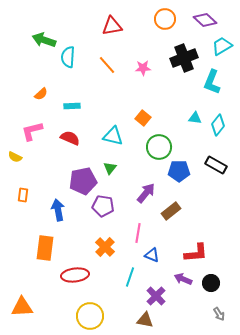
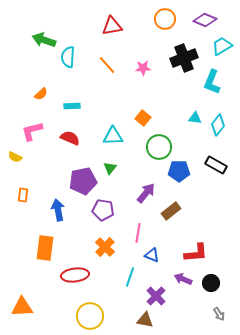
purple diamond at (205, 20): rotated 20 degrees counterclockwise
cyan triangle at (113, 136): rotated 15 degrees counterclockwise
purple pentagon at (103, 206): moved 4 px down
